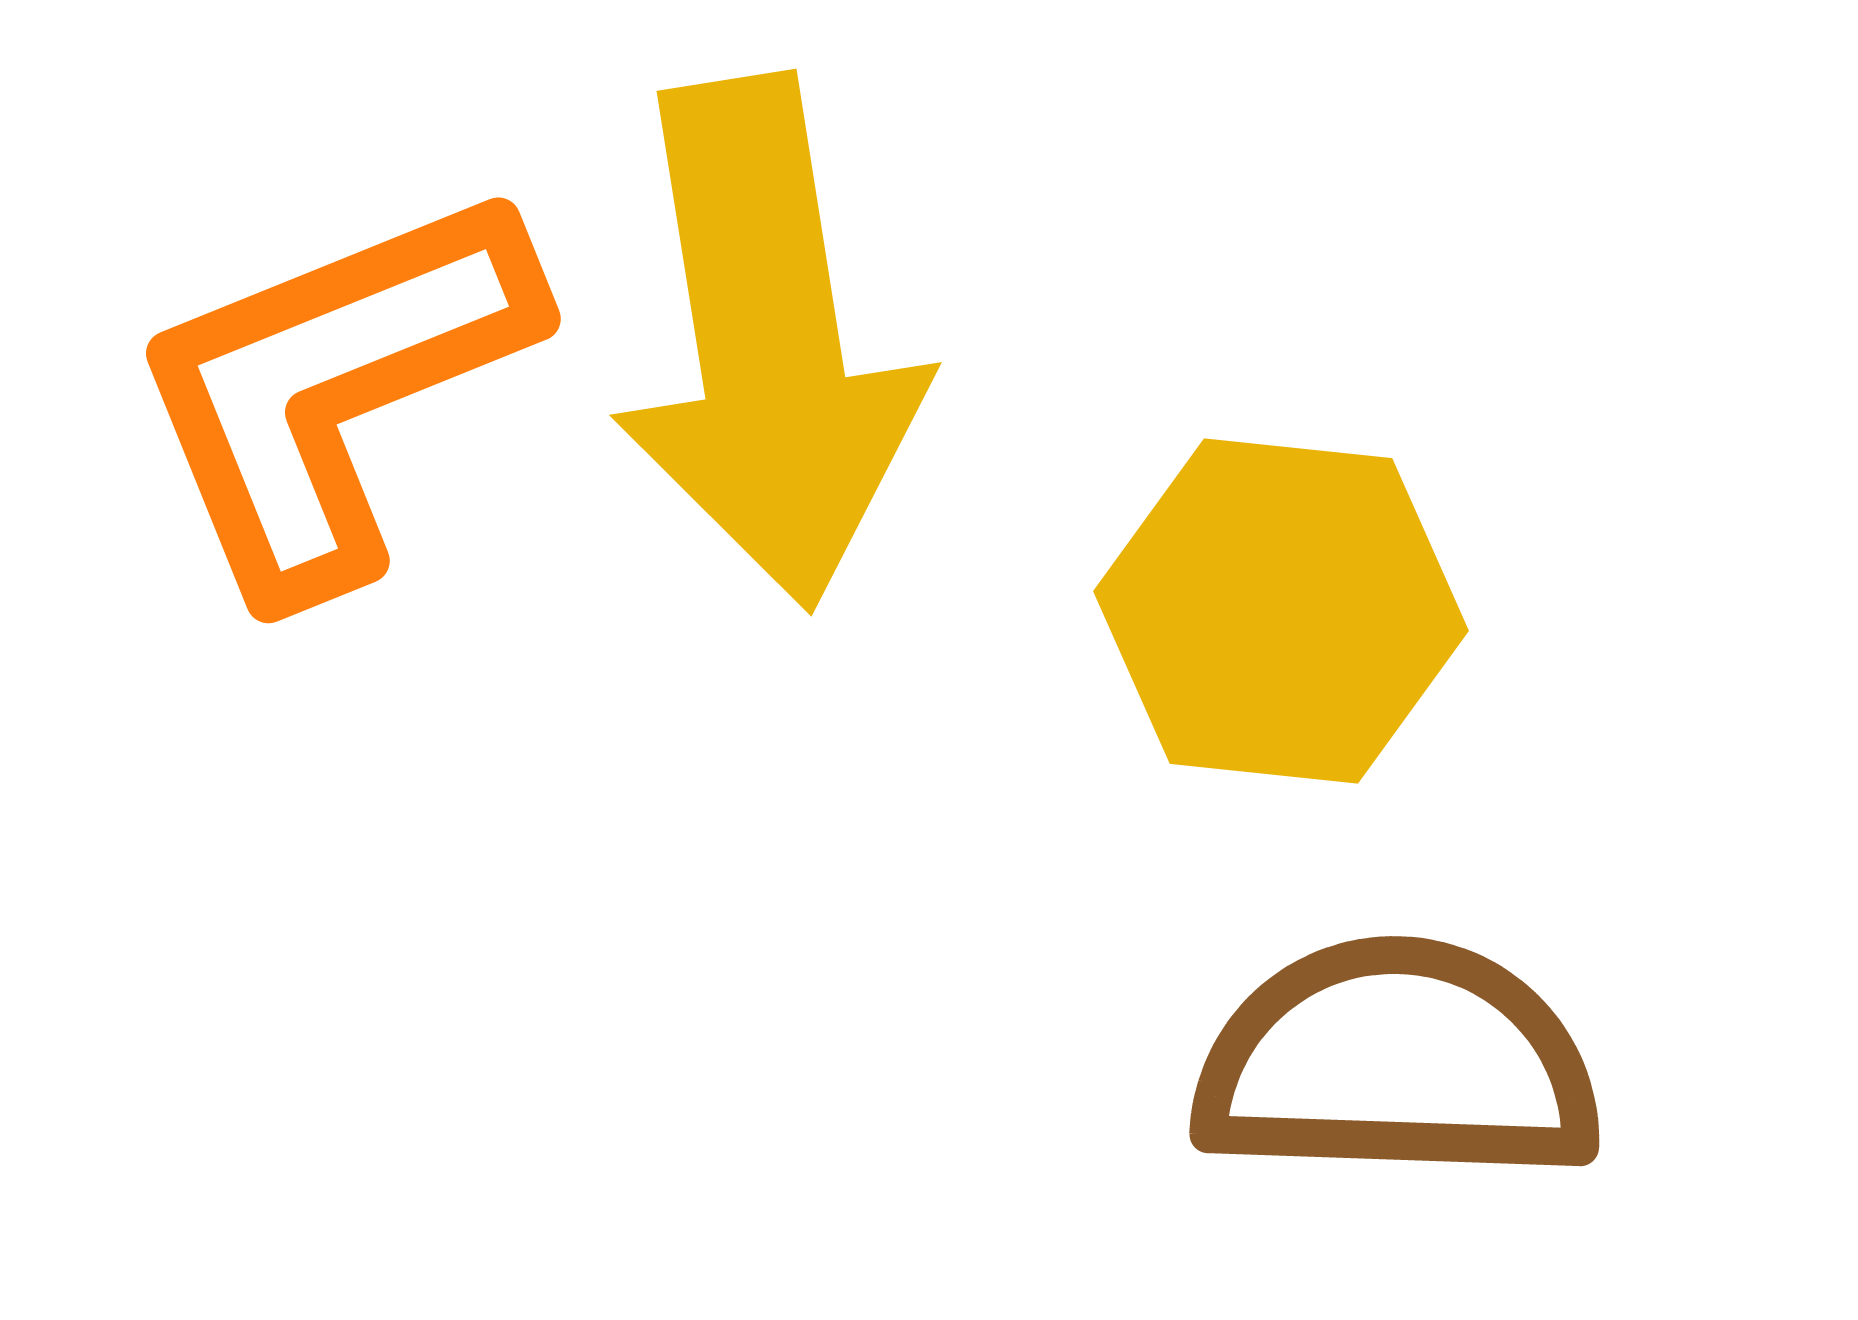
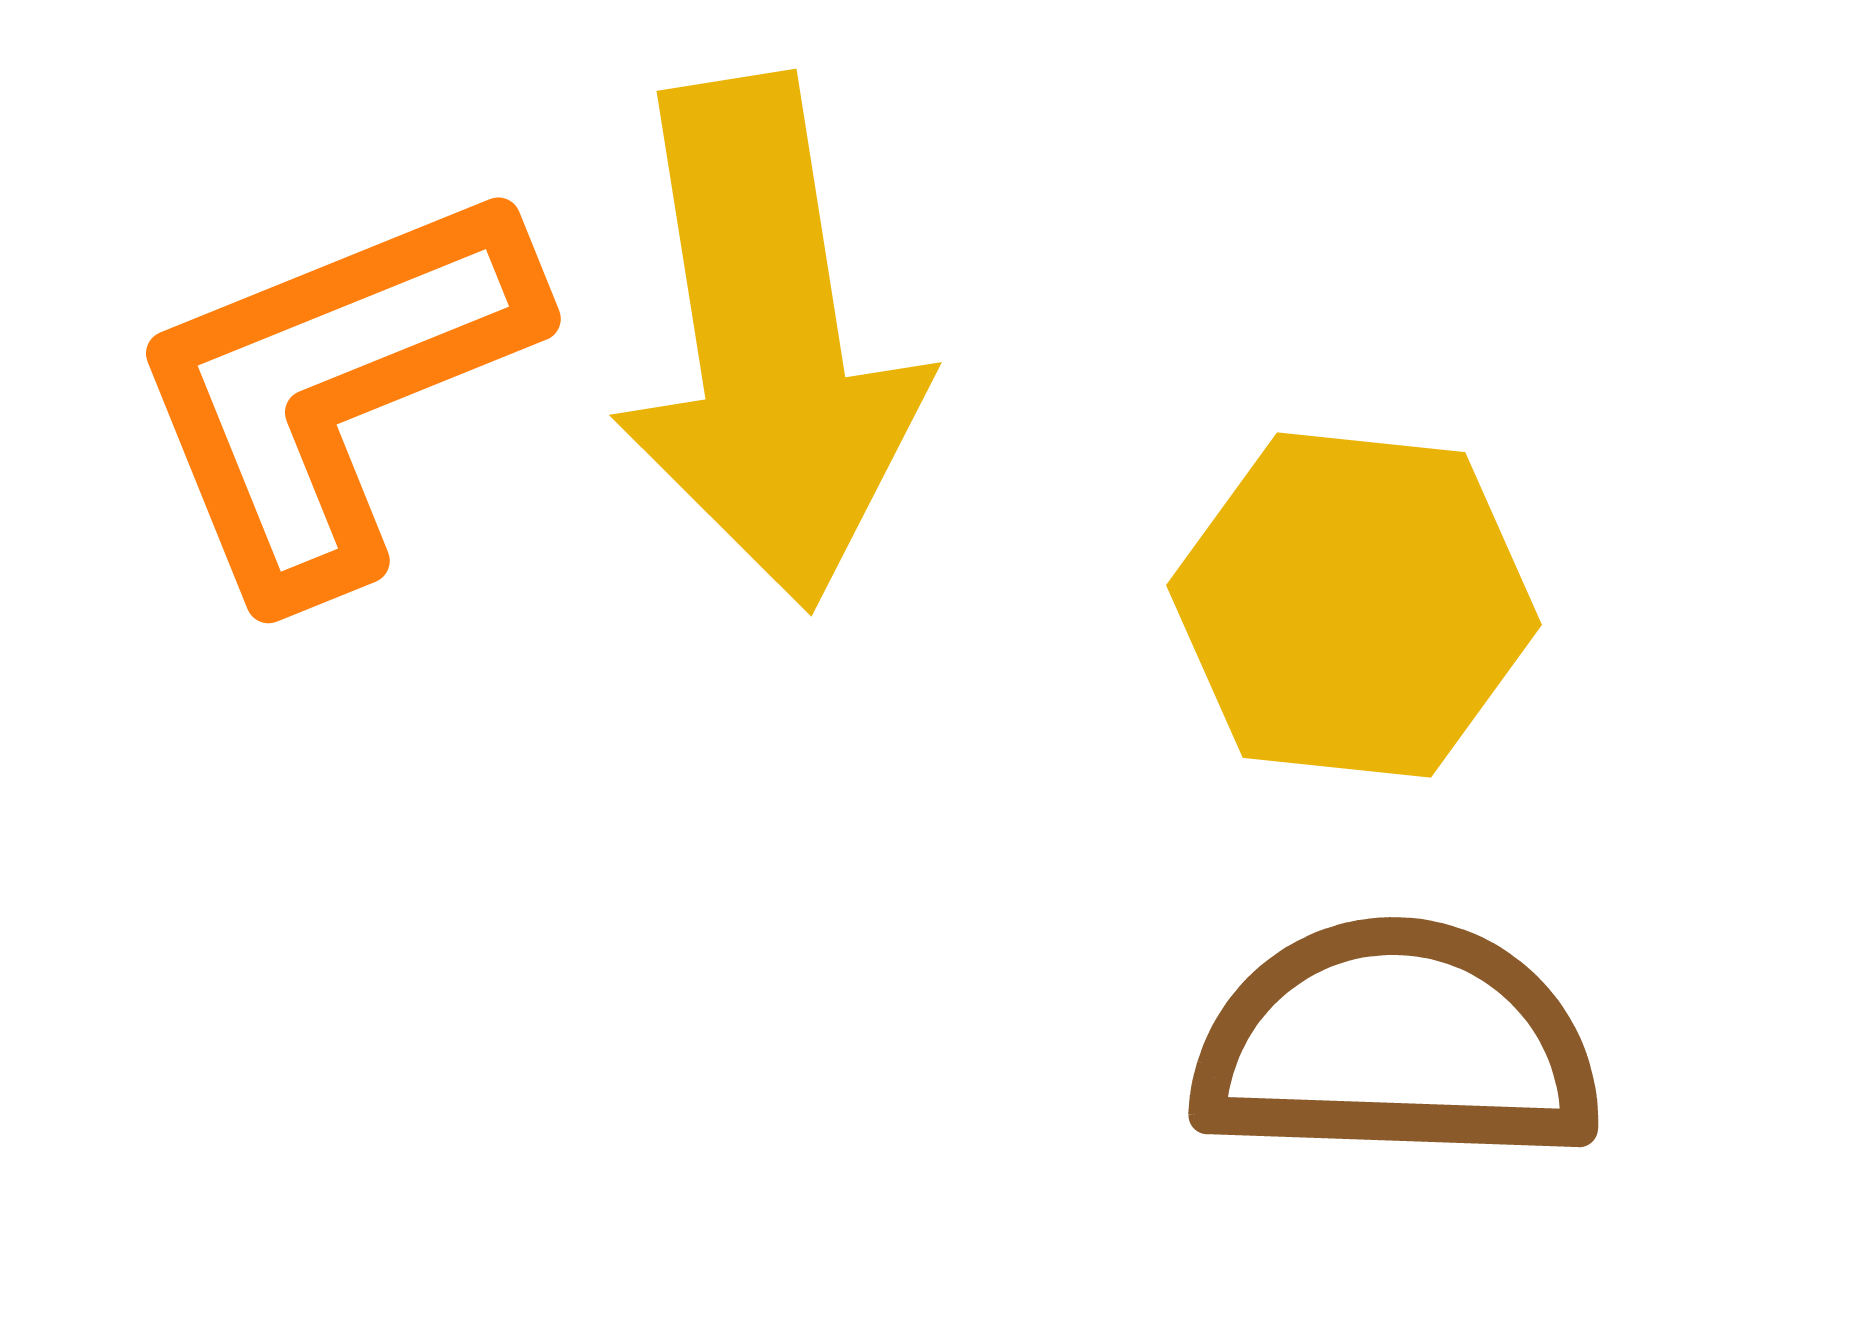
yellow hexagon: moved 73 px right, 6 px up
brown semicircle: moved 1 px left, 19 px up
